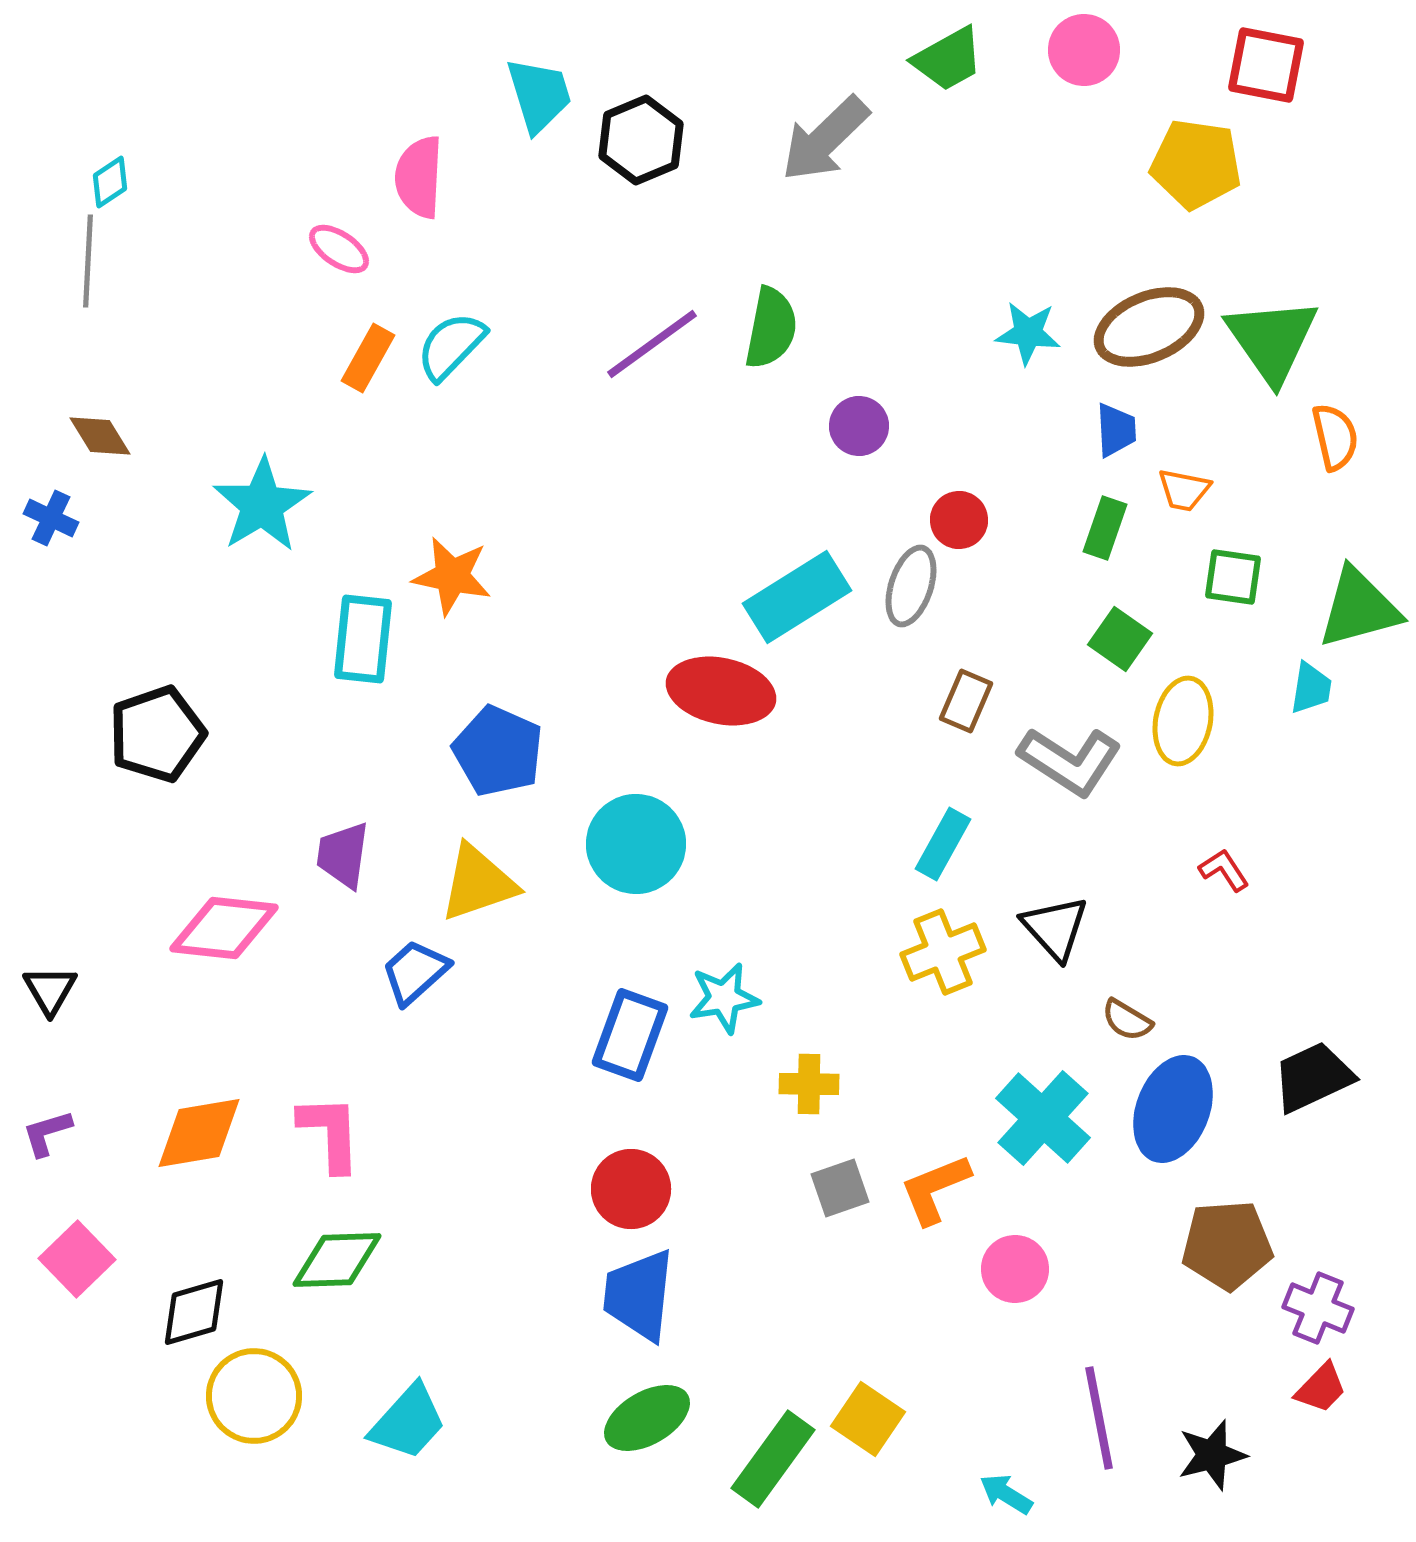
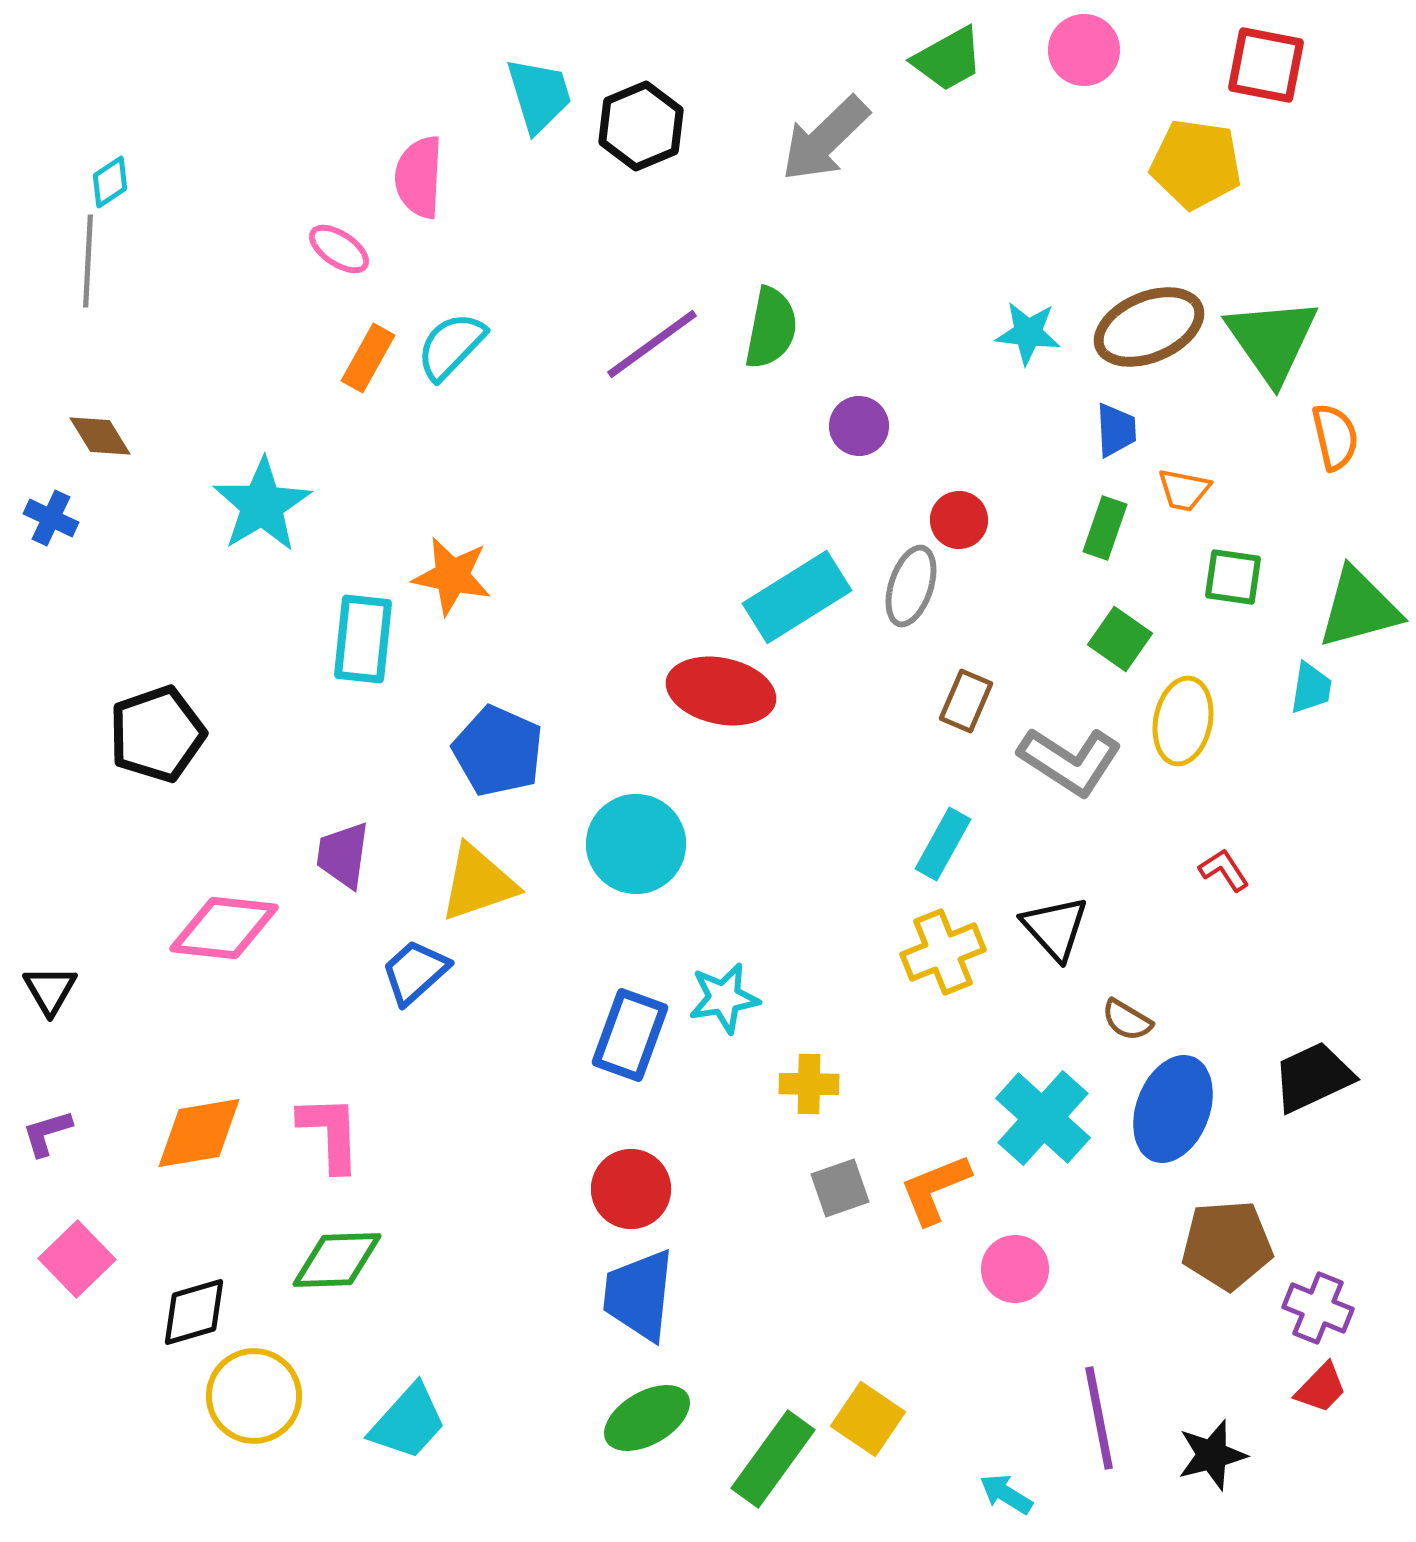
black hexagon at (641, 140): moved 14 px up
